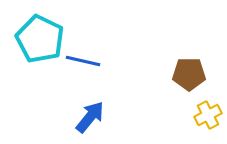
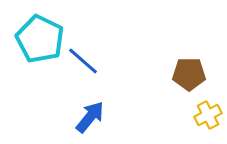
blue line: rotated 28 degrees clockwise
